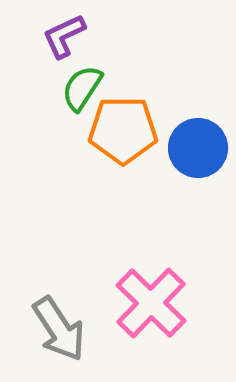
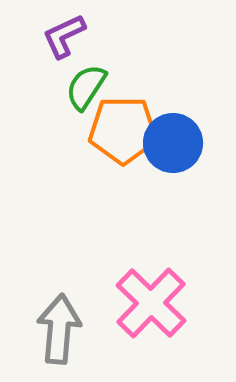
green semicircle: moved 4 px right, 1 px up
blue circle: moved 25 px left, 5 px up
gray arrow: rotated 142 degrees counterclockwise
